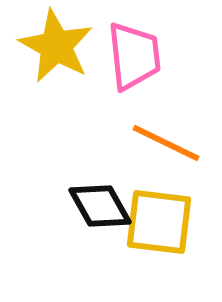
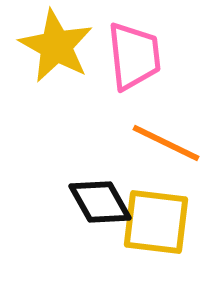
black diamond: moved 4 px up
yellow square: moved 3 px left
